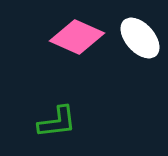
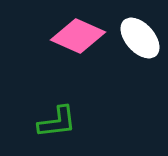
pink diamond: moved 1 px right, 1 px up
